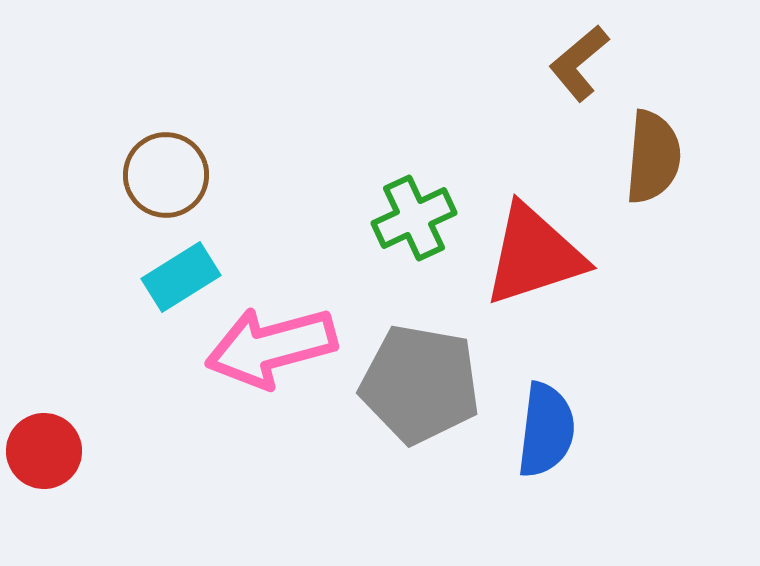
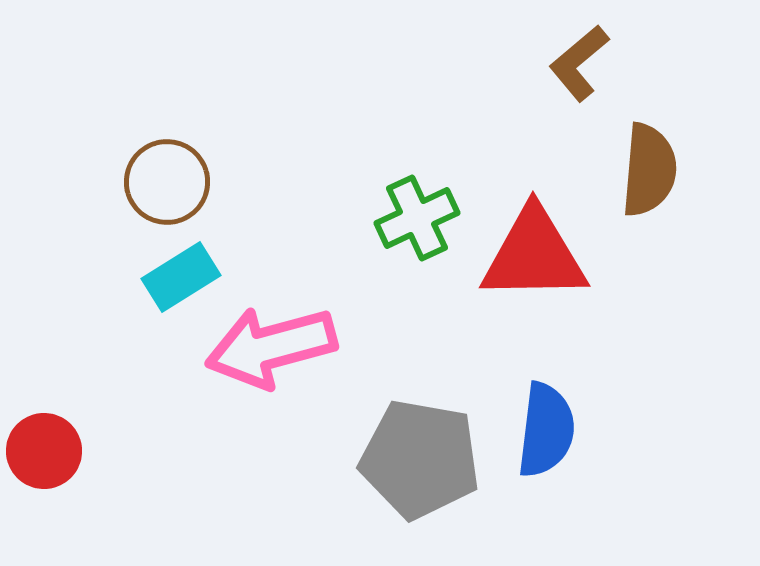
brown semicircle: moved 4 px left, 13 px down
brown circle: moved 1 px right, 7 px down
green cross: moved 3 px right
red triangle: rotated 17 degrees clockwise
gray pentagon: moved 75 px down
